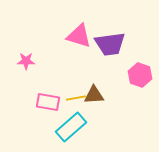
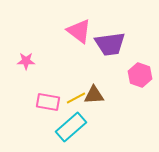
pink triangle: moved 5 px up; rotated 20 degrees clockwise
yellow line: rotated 18 degrees counterclockwise
